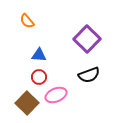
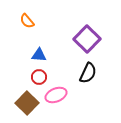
black semicircle: moved 1 px left, 2 px up; rotated 45 degrees counterclockwise
